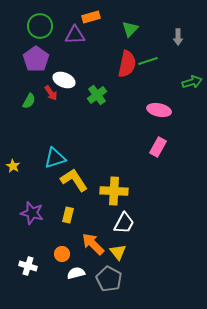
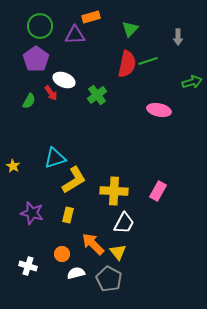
pink rectangle: moved 44 px down
yellow L-shape: rotated 92 degrees clockwise
